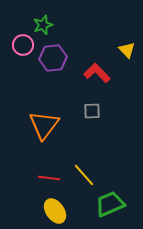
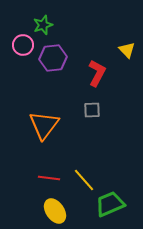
red L-shape: rotated 72 degrees clockwise
gray square: moved 1 px up
yellow line: moved 5 px down
